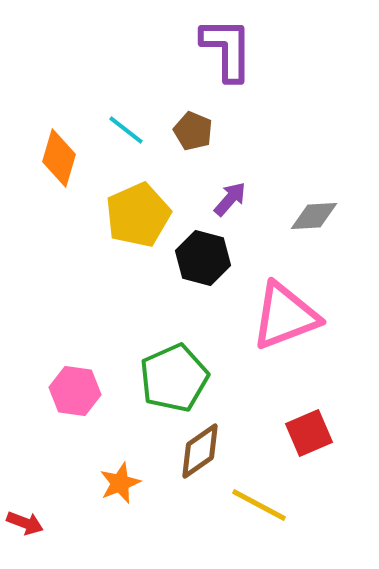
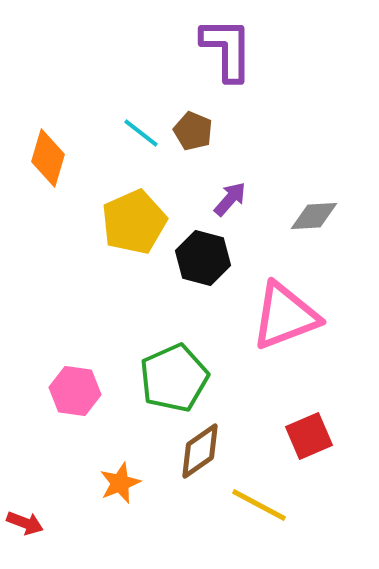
cyan line: moved 15 px right, 3 px down
orange diamond: moved 11 px left
yellow pentagon: moved 4 px left, 7 px down
red square: moved 3 px down
